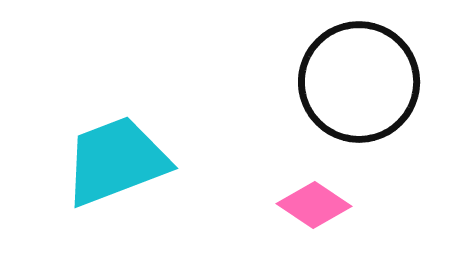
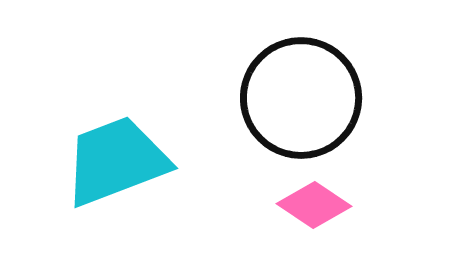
black circle: moved 58 px left, 16 px down
